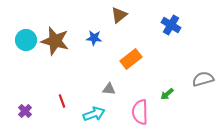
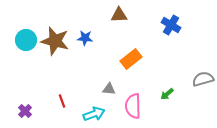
brown triangle: rotated 36 degrees clockwise
blue star: moved 9 px left
pink semicircle: moved 7 px left, 6 px up
